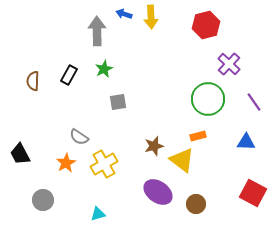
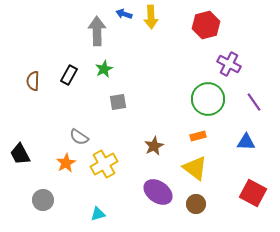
purple cross: rotated 15 degrees counterclockwise
brown star: rotated 12 degrees counterclockwise
yellow triangle: moved 13 px right, 8 px down
